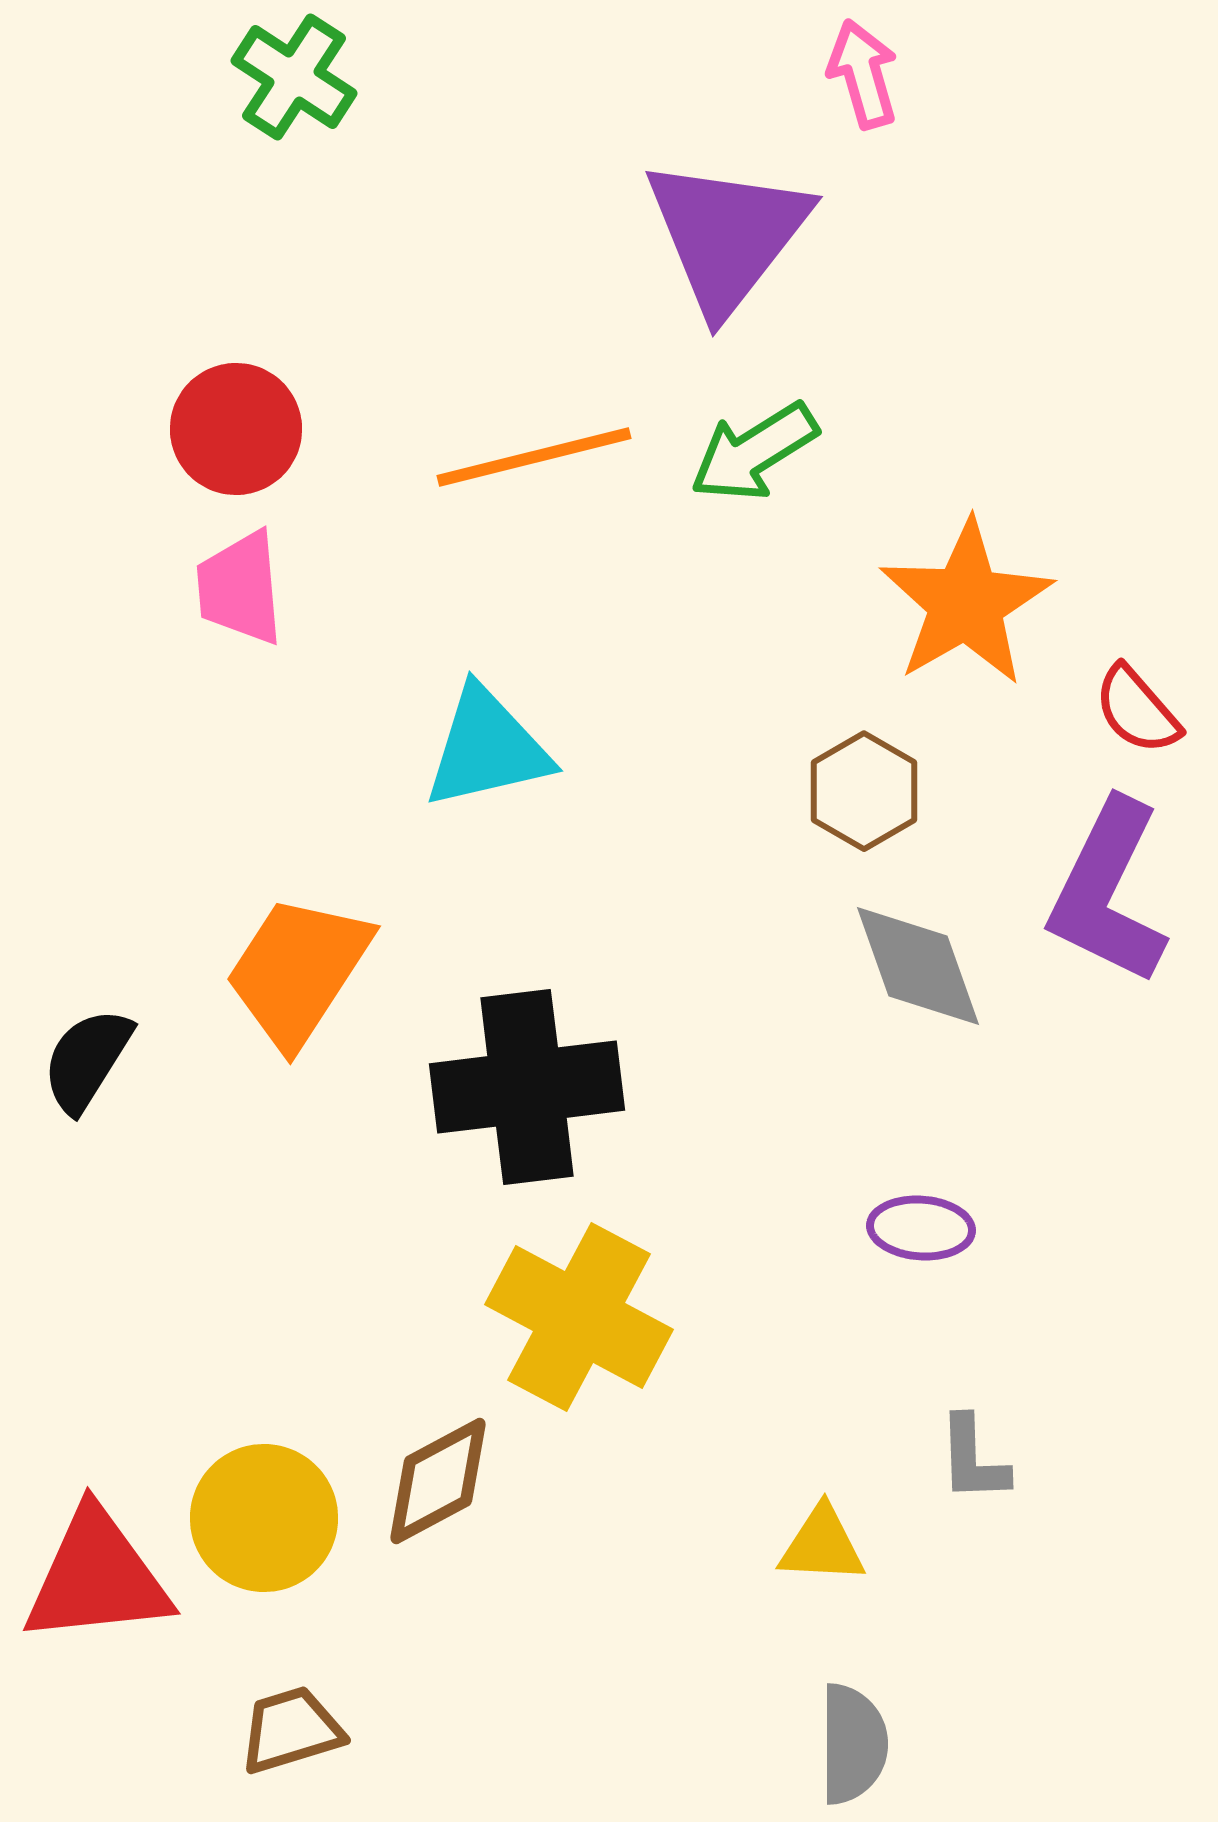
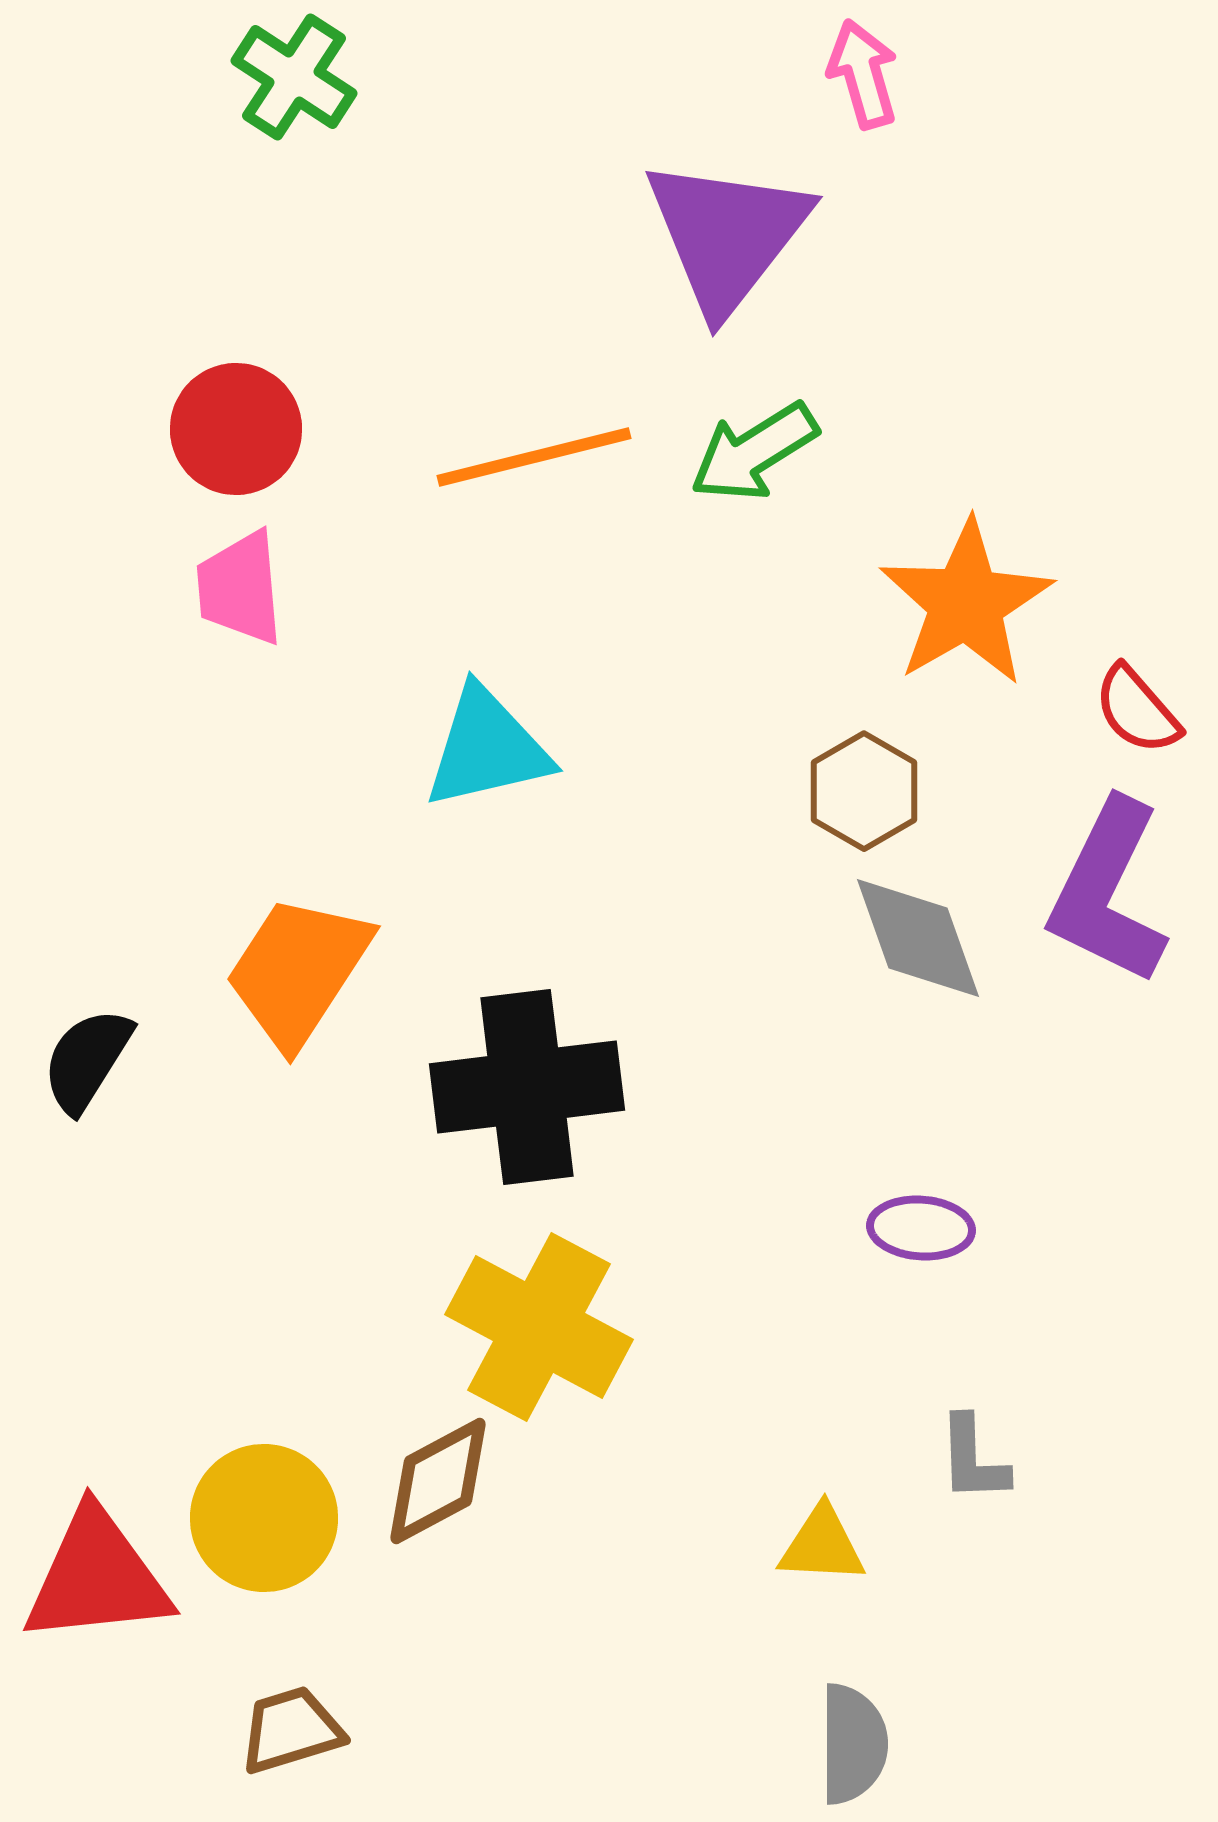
gray diamond: moved 28 px up
yellow cross: moved 40 px left, 10 px down
